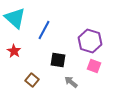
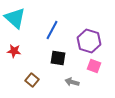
blue line: moved 8 px right
purple hexagon: moved 1 px left
red star: rotated 24 degrees counterclockwise
black square: moved 2 px up
gray arrow: moved 1 px right; rotated 24 degrees counterclockwise
